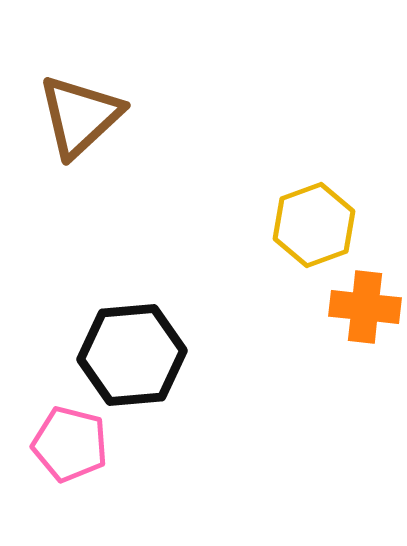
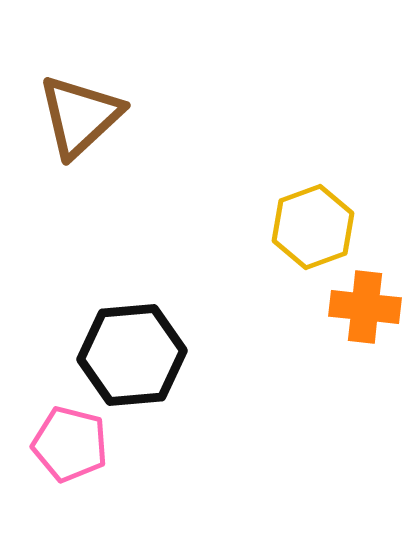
yellow hexagon: moved 1 px left, 2 px down
